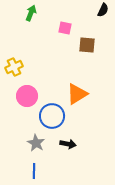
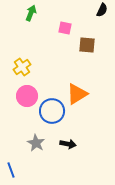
black semicircle: moved 1 px left
yellow cross: moved 8 px right; rotated 12 degrees counterclockwise
blue circle: moved 5 px up
blue line: moved 23 px left, 1 px up; rotated 21 degrees counterclockwise
